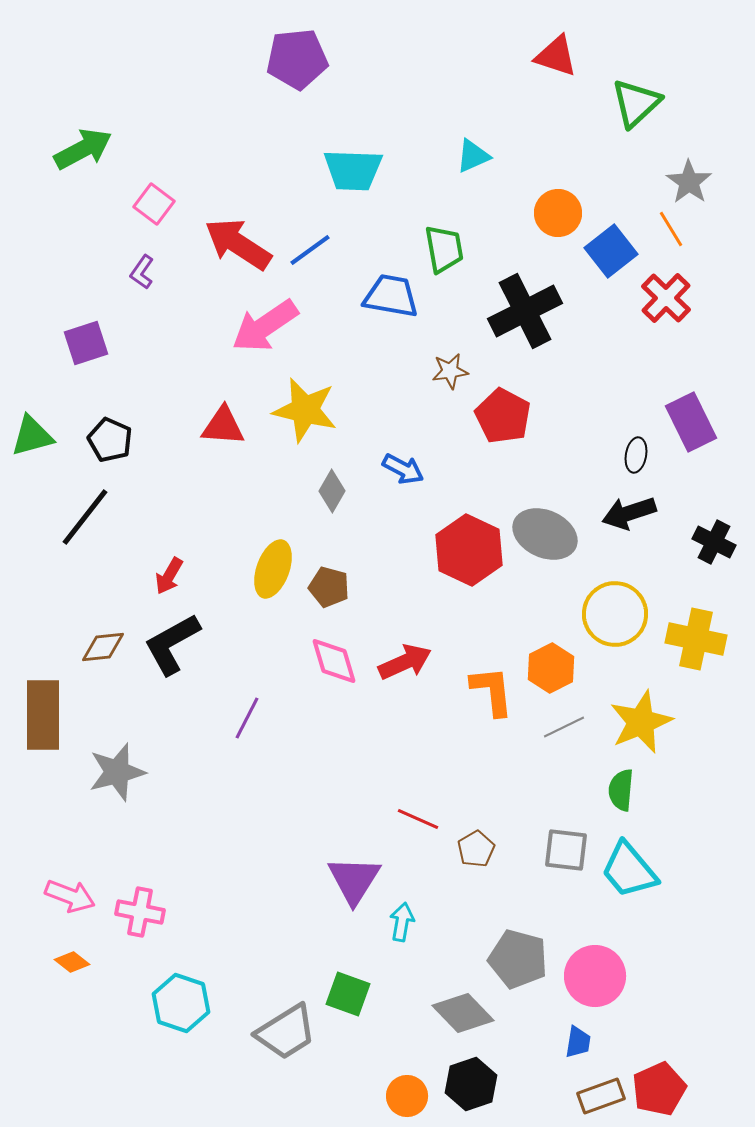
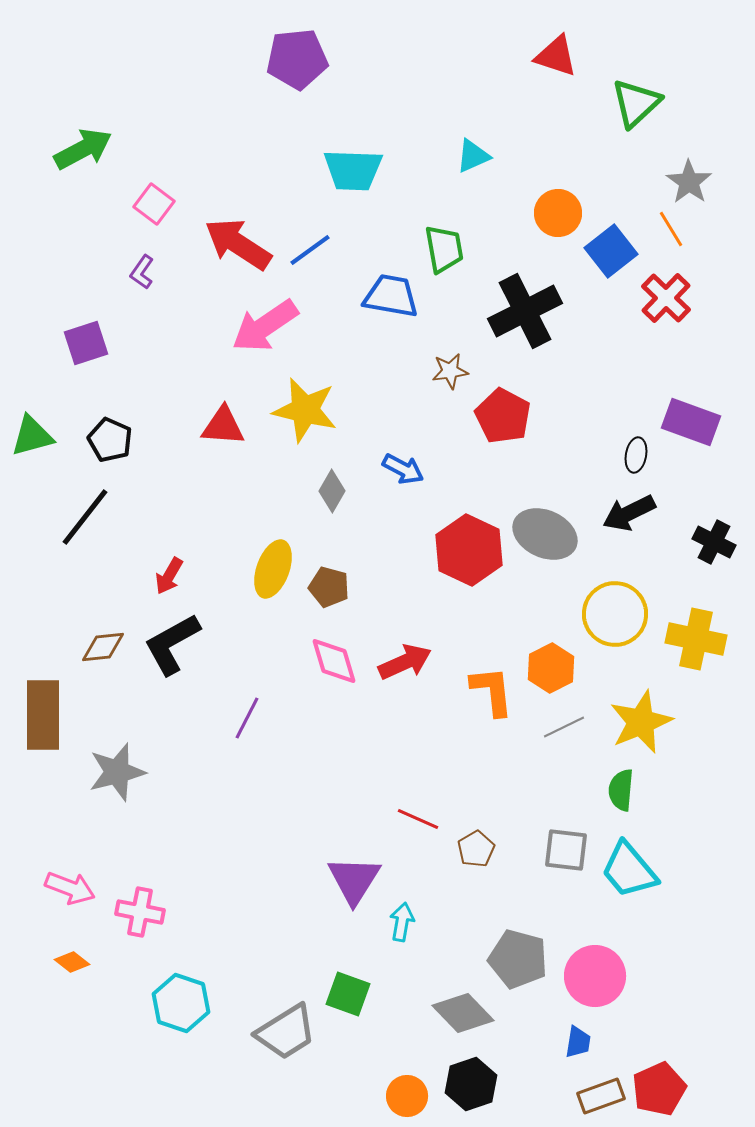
purple rectangle at (691, 422): rotated 44 degrees counterclockwise
black arrow at (629, 513): rotated 8 degrees counterclockwise
pink arrow at (70, 896): moved 8 px up
